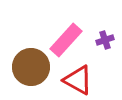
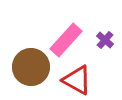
purple cross: rotated 30 degrees counterclockwise
red triangle: moved 1 px left
